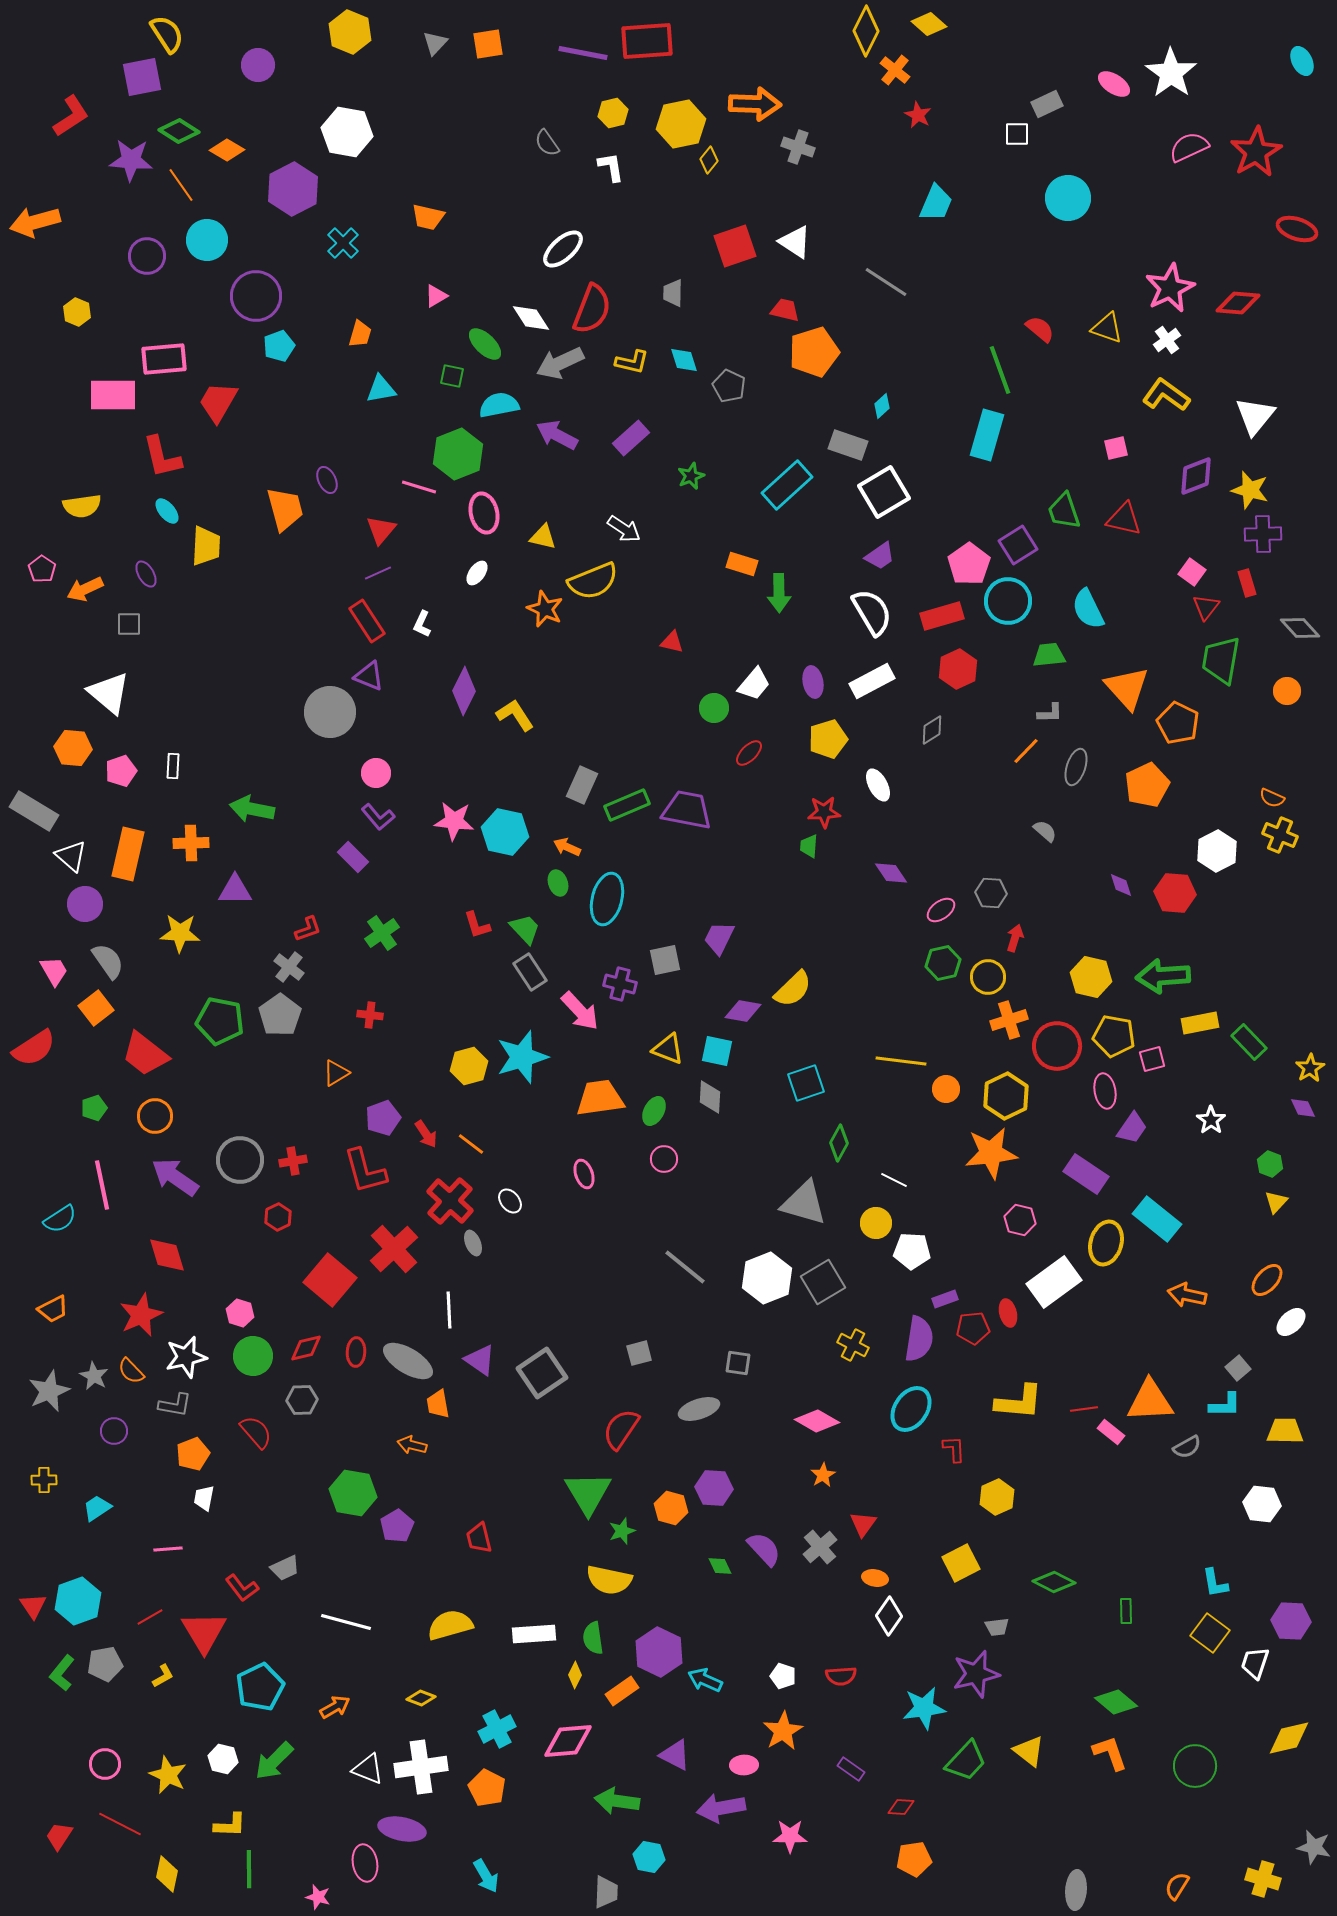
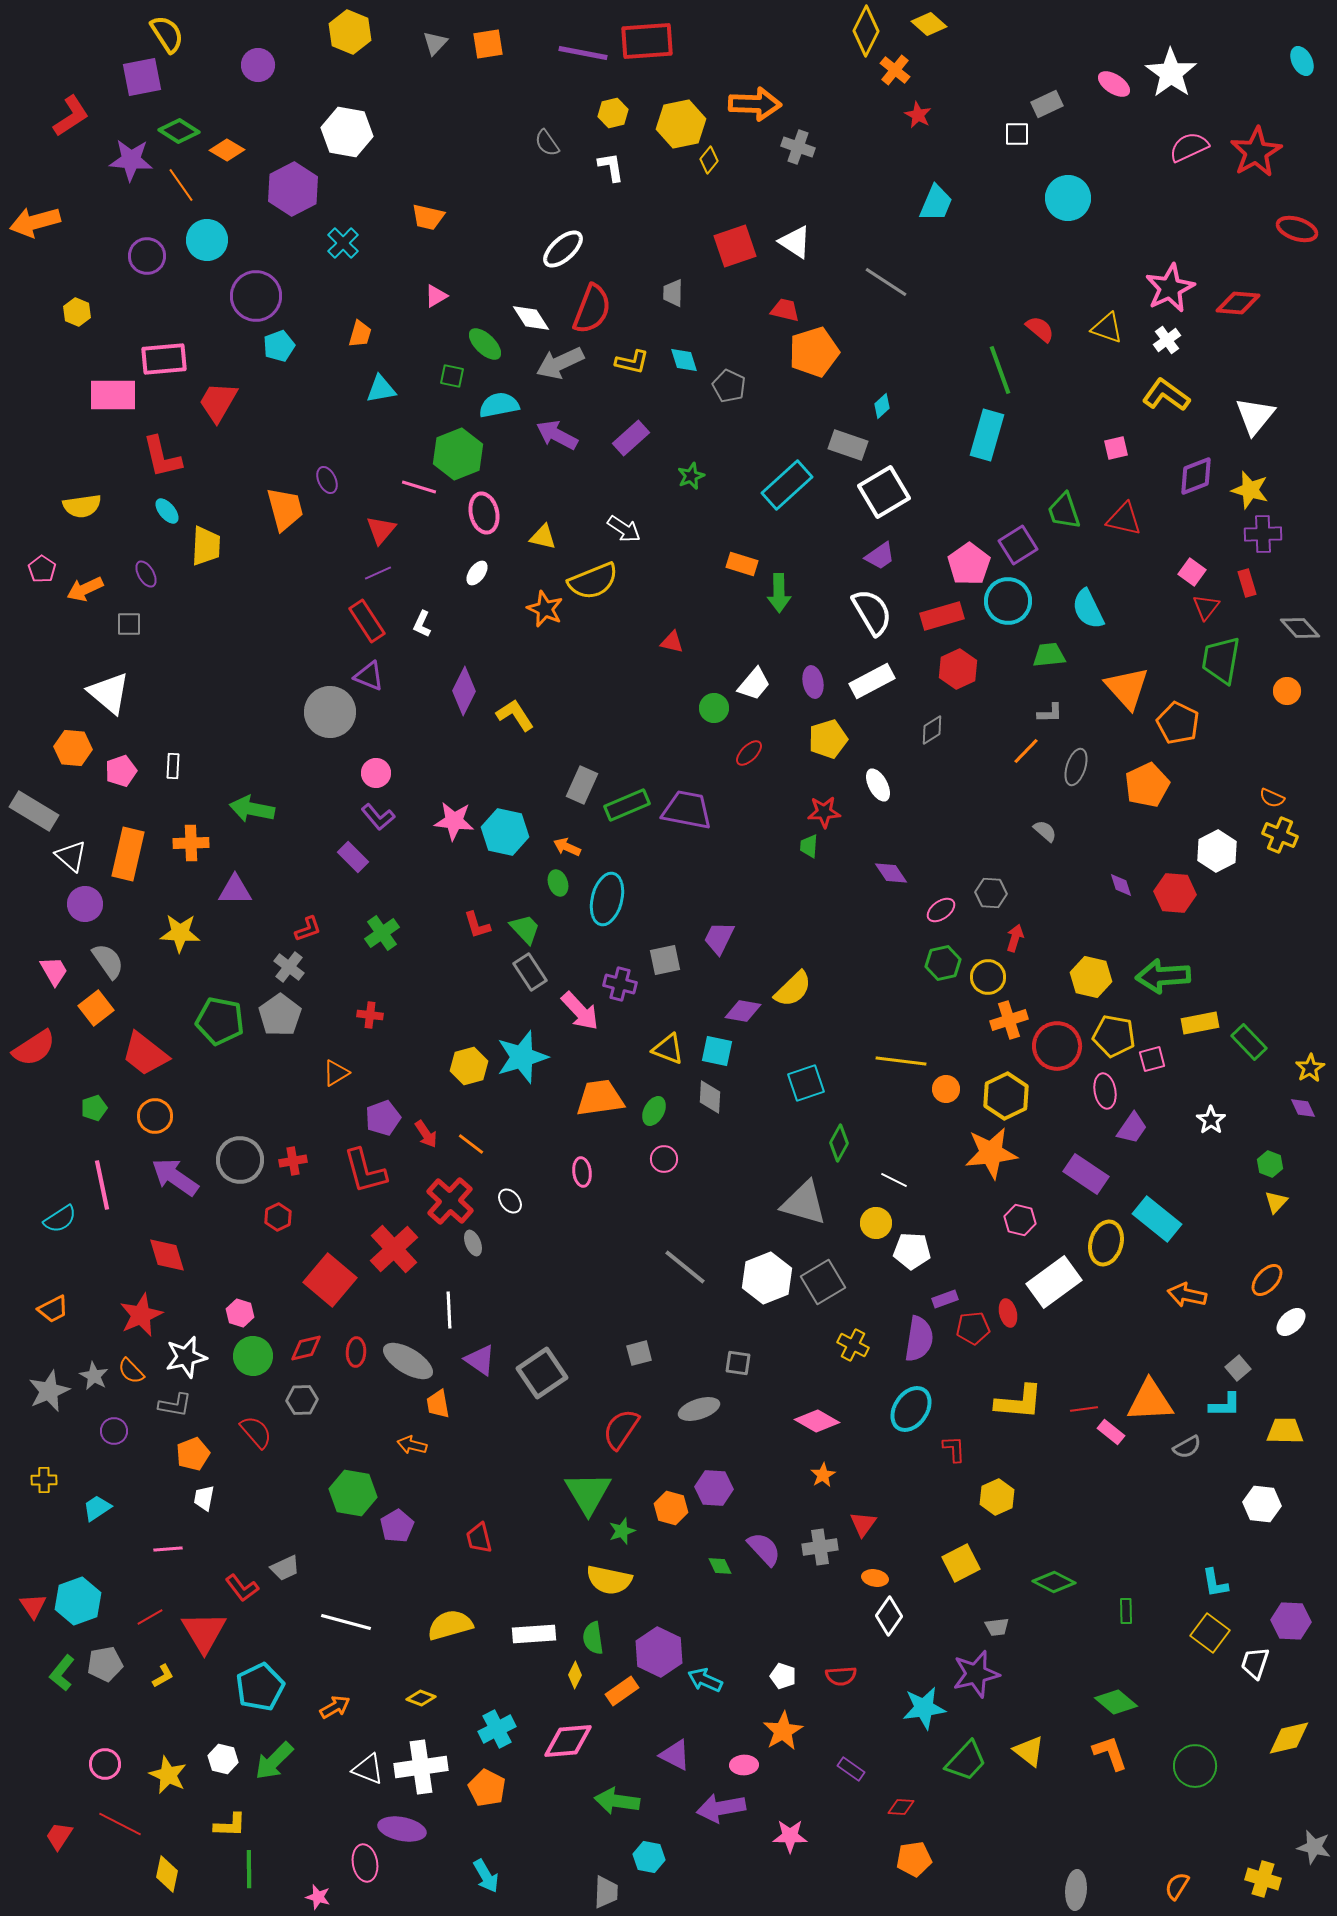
pink ellipse at (584, 1174): moved 2 px left, 2 px up; rotated 12 degrees clockwise
gray cross at (820, 1547): rotated 32 degrees clockwise
